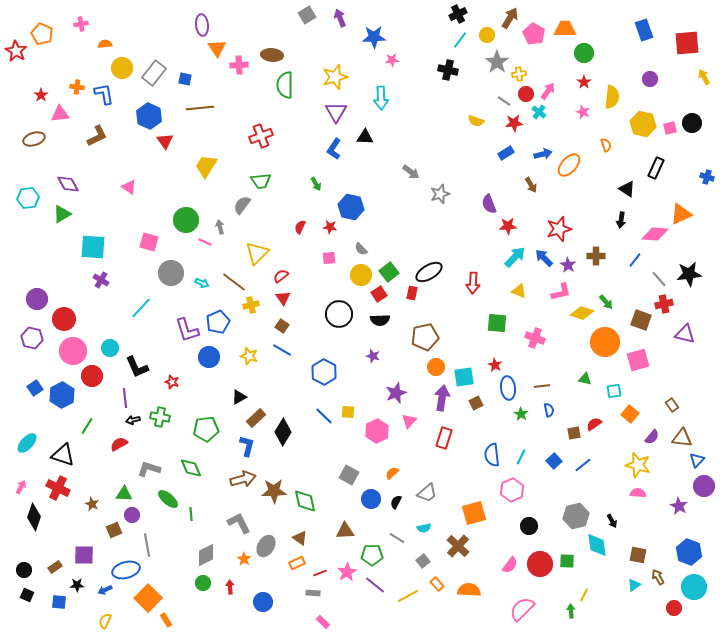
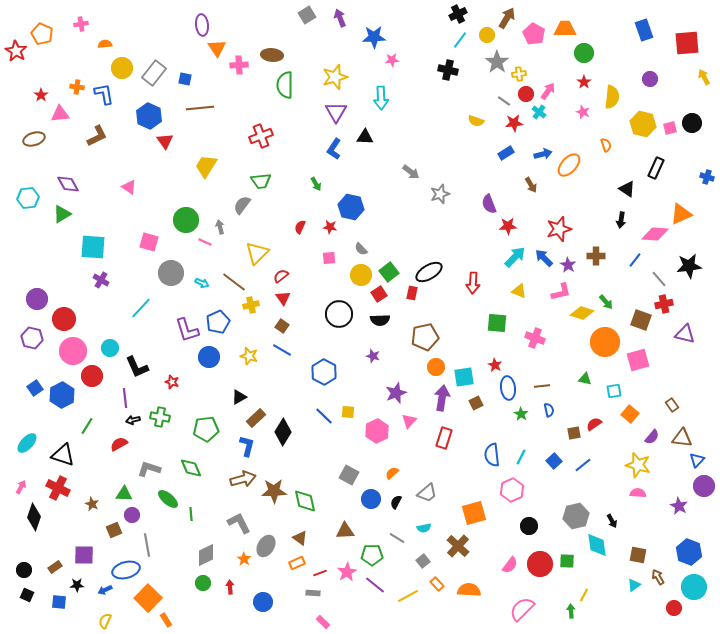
brown arrow at (510, 18): moved 3 px left
black star at (689, 274): moved 8 px up
